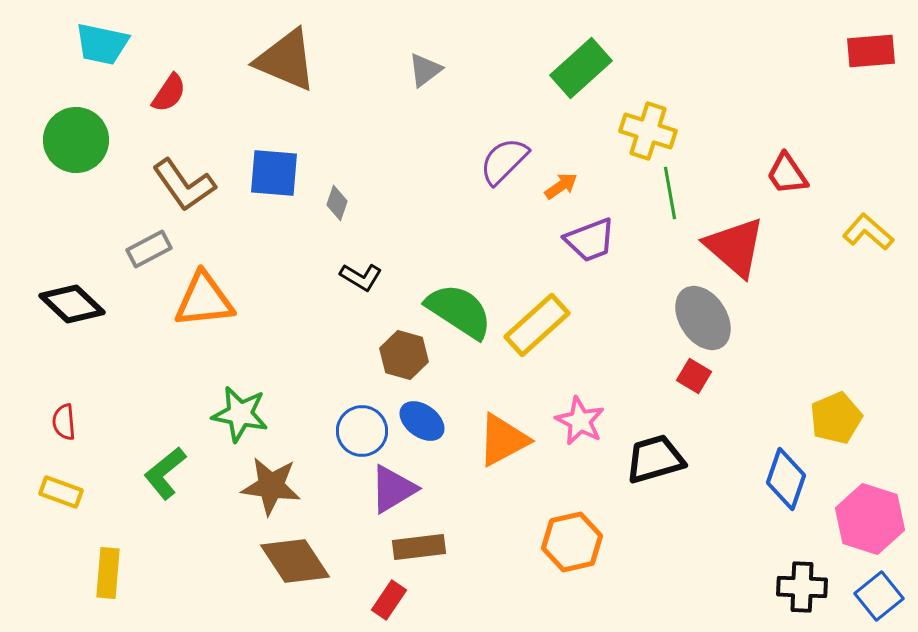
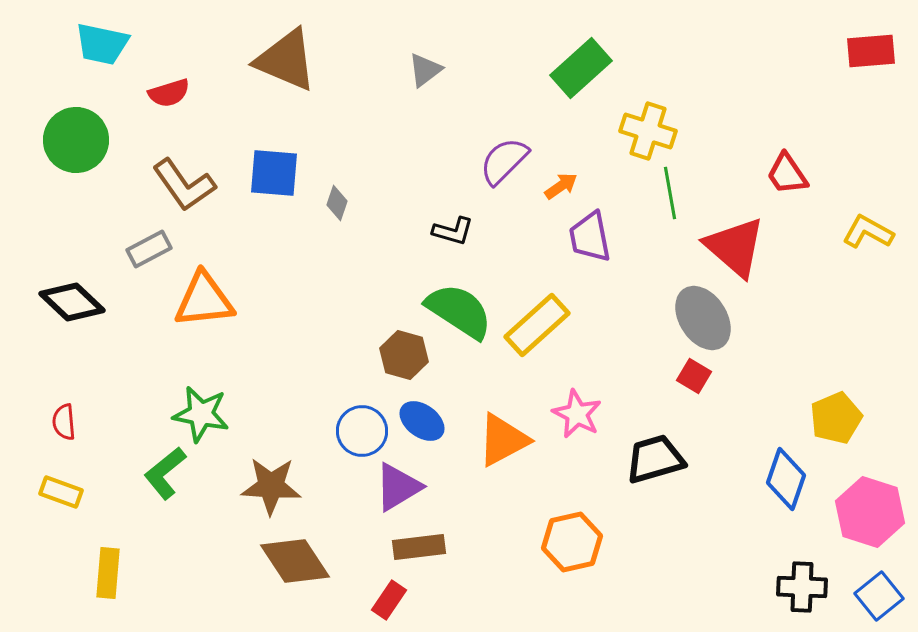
red semicircle at (169, 93): rotated 39 degrees clockwise
yellow L-shape at (868, 232): rotated 12 degrees counterclockwise
purple trapezoid at (590, 240): moved 3 px up; rotated 100 degrees clockwise
black L-shape at (361, 277): moved 92 px right, 46 px up; rotated 15 degrees counterclockwise
black diamond at (72, 304): moved 2 px up
green star at (240, 414): moved 39 px left
pink star at (580, 421): moved 3 px left, 7 px up
brown star at (271, 486): rotated 4 degrees counterclockwise
purple triangle at (393, 489): moved 5 px right, 2 px up
pink hexagon at (870, 519): moved 7 px up
